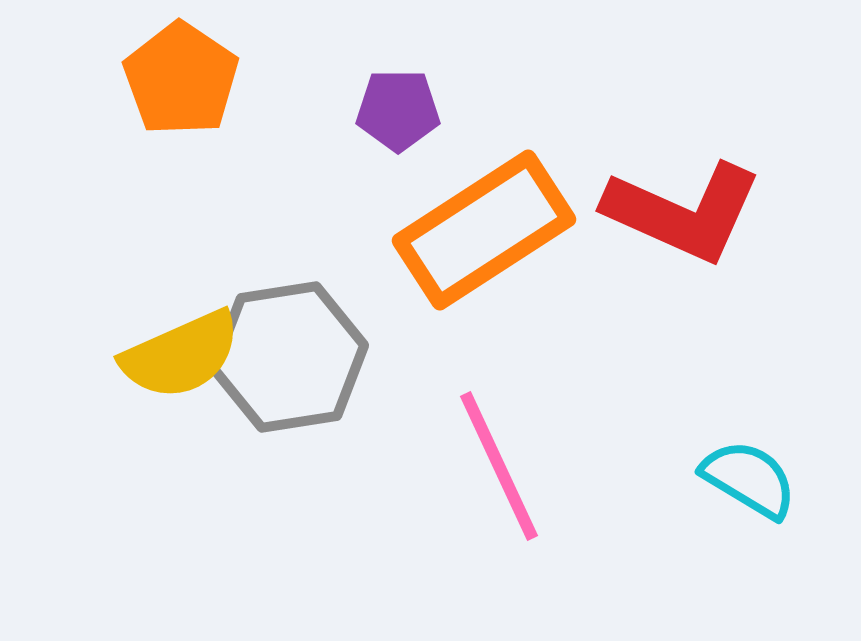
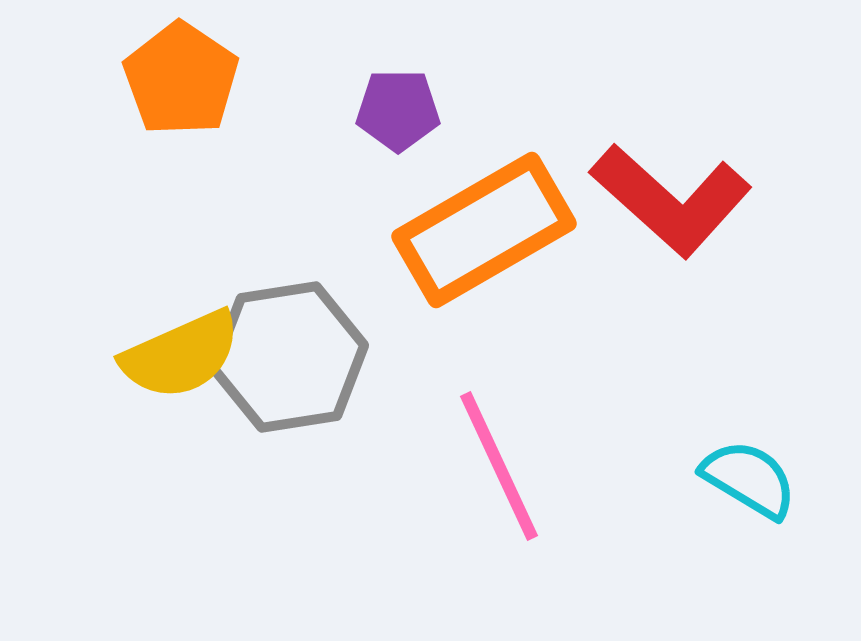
red L-shape: moved 12 px left, 12 px up; rotated 18 degrees clockwise
orange rectangle: rotated 3 degrees clockwise
